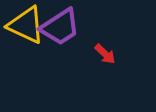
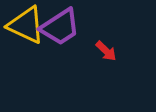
red arrow: moved 1 px right, 3 px up
